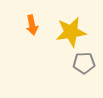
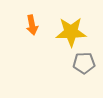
yellow star: rotated 8 degrees clockwise
